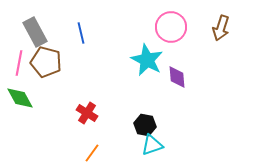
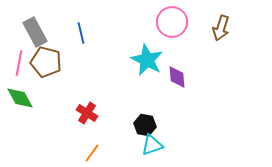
pink circle: moved 1 px right, 5 px up
